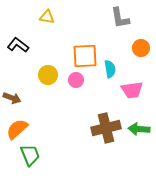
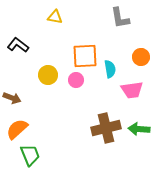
yellow triangle: moved 8 px right
orange circle: moved 9 px down
